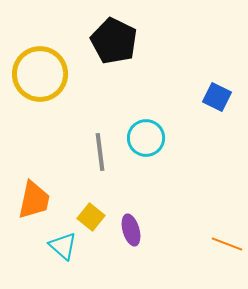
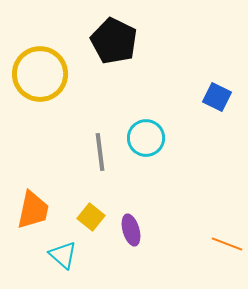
orange trapezoid: moved 1 px left, 10 px down
cyan triangle: moved 9 px down
